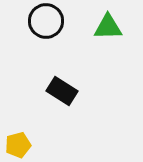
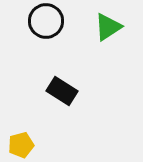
green triangle: rotated 32 degrees counterclockwise
yellow pentagon: moved 3 px right
